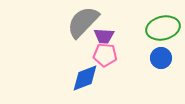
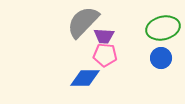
blue diamond: rotated 20 degrees clockwise
